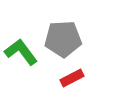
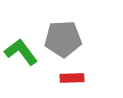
red rectangle: rotated 25 degrees clockwise
